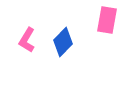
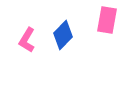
blue diamond: moved 7 px up
